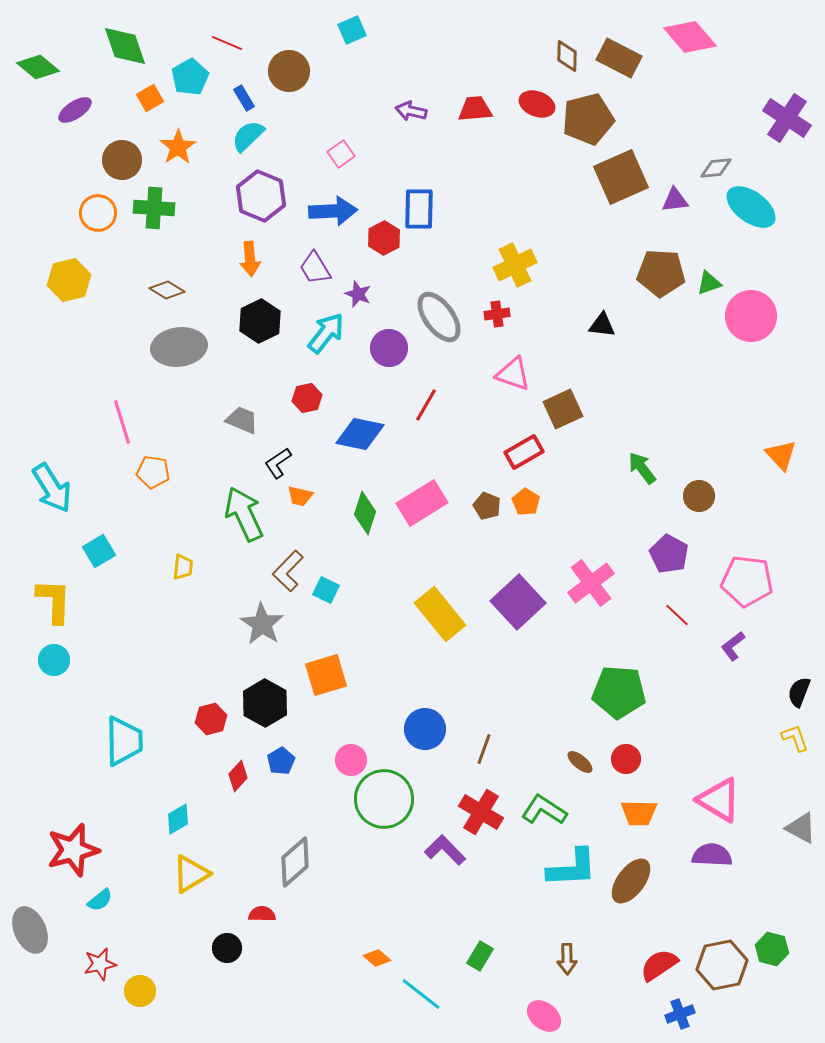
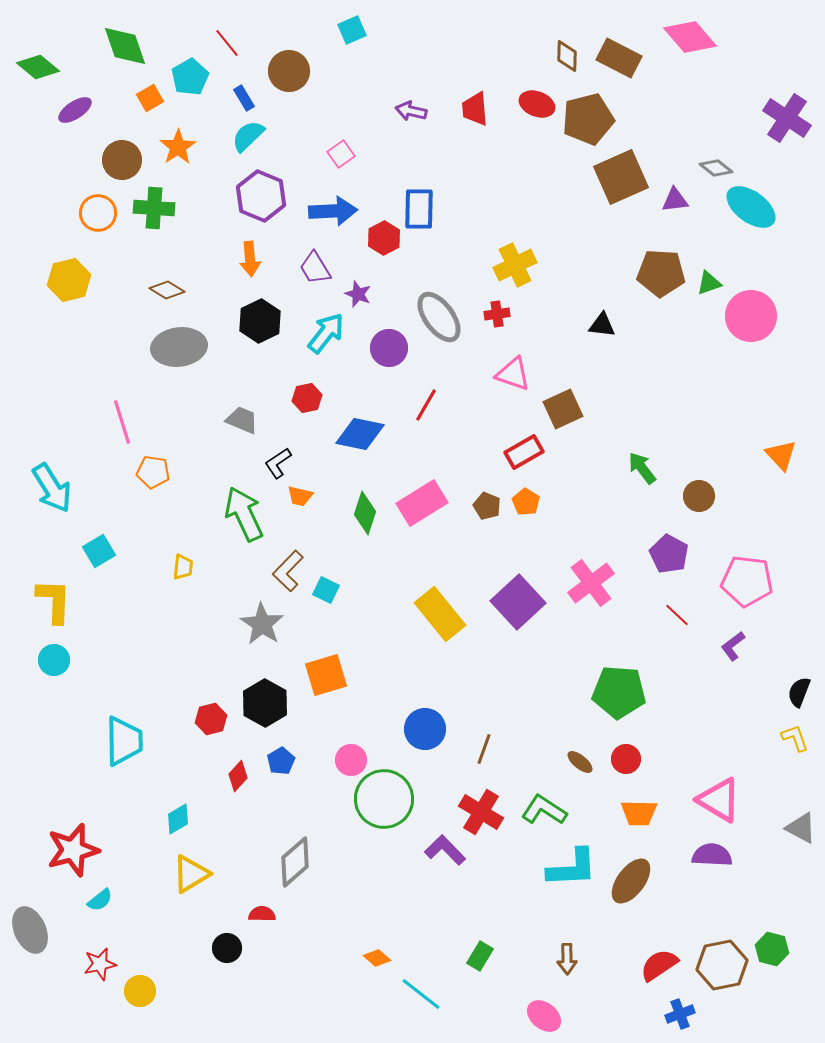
red line at (227, 43): rotated 28 degrees clockwise
red trapezoid at (475, 109): rotated 90 degrees counterclockwise
gray diamond at (716, 168): rotated 44 degrees clockwise
